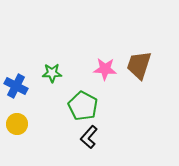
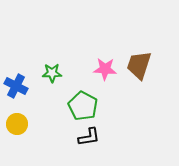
black L-shape: rotated 140 degrees counterclockwise
